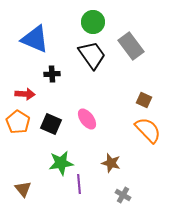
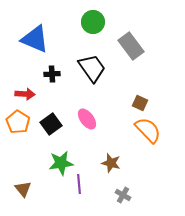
black trapezoid: moved 13 px down
brown square: moved 4 px left, 3 px down
black square: rotated 30 degrees clockwise
